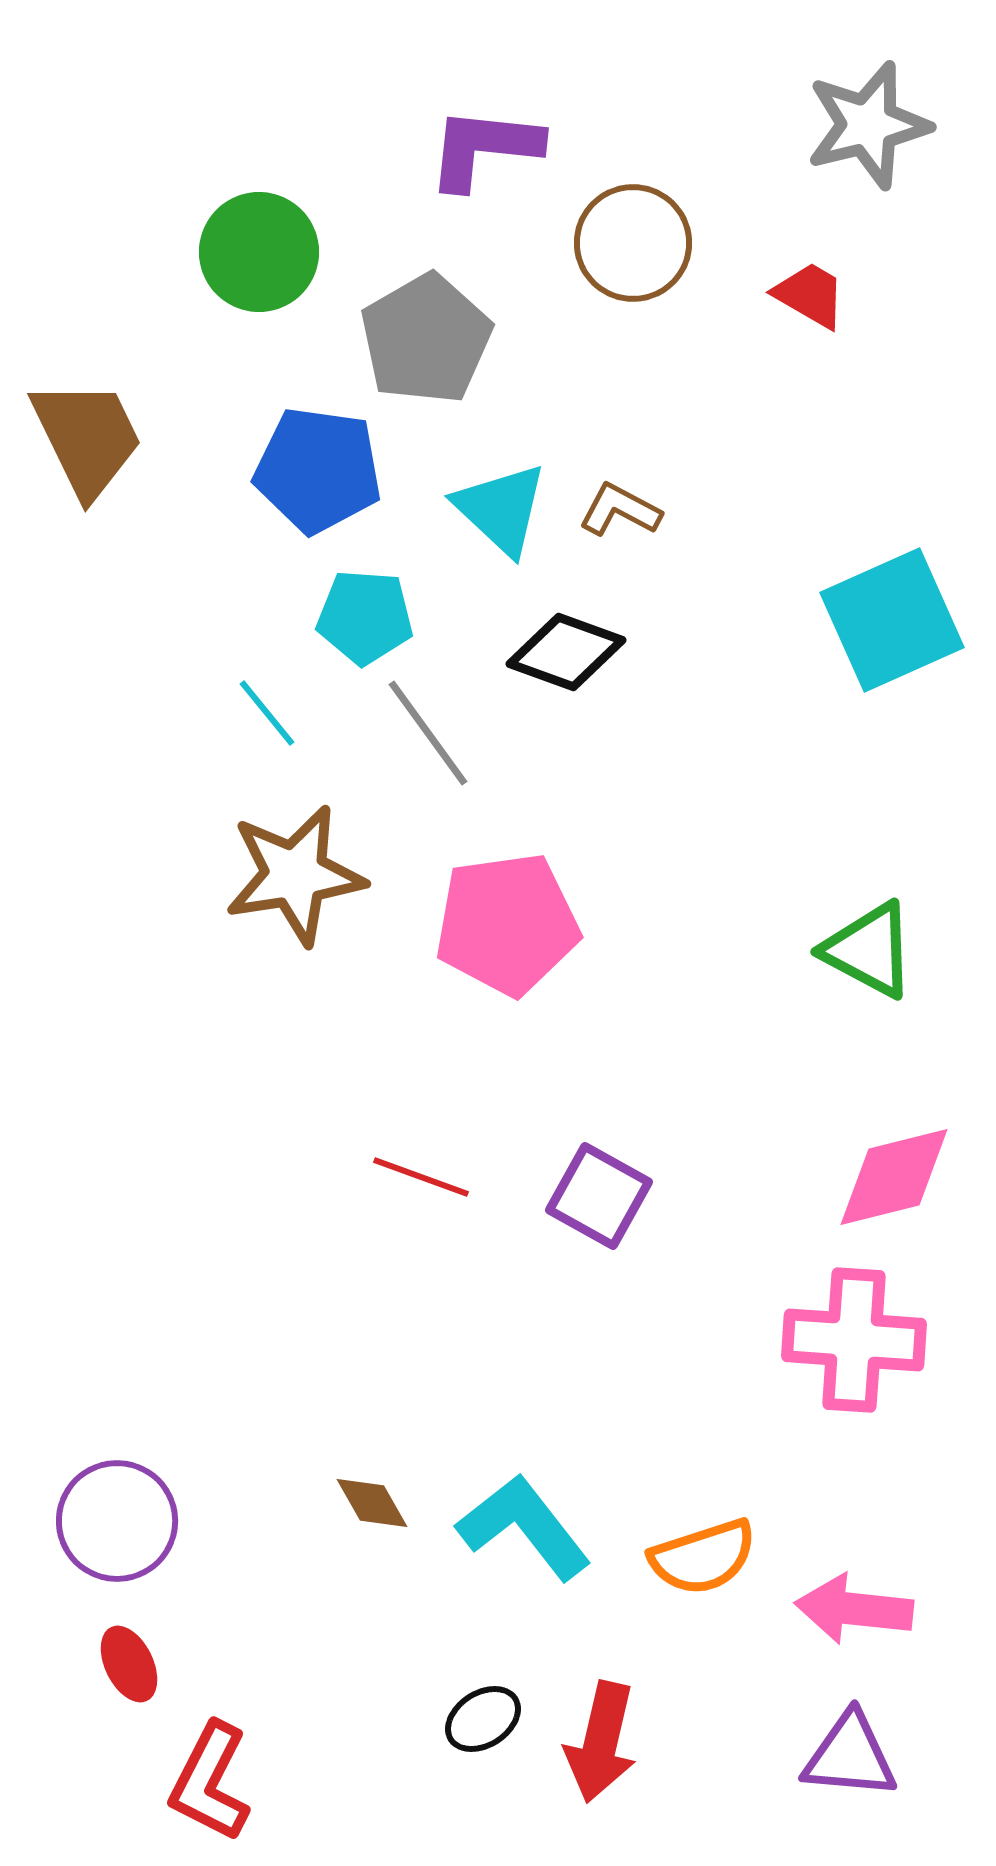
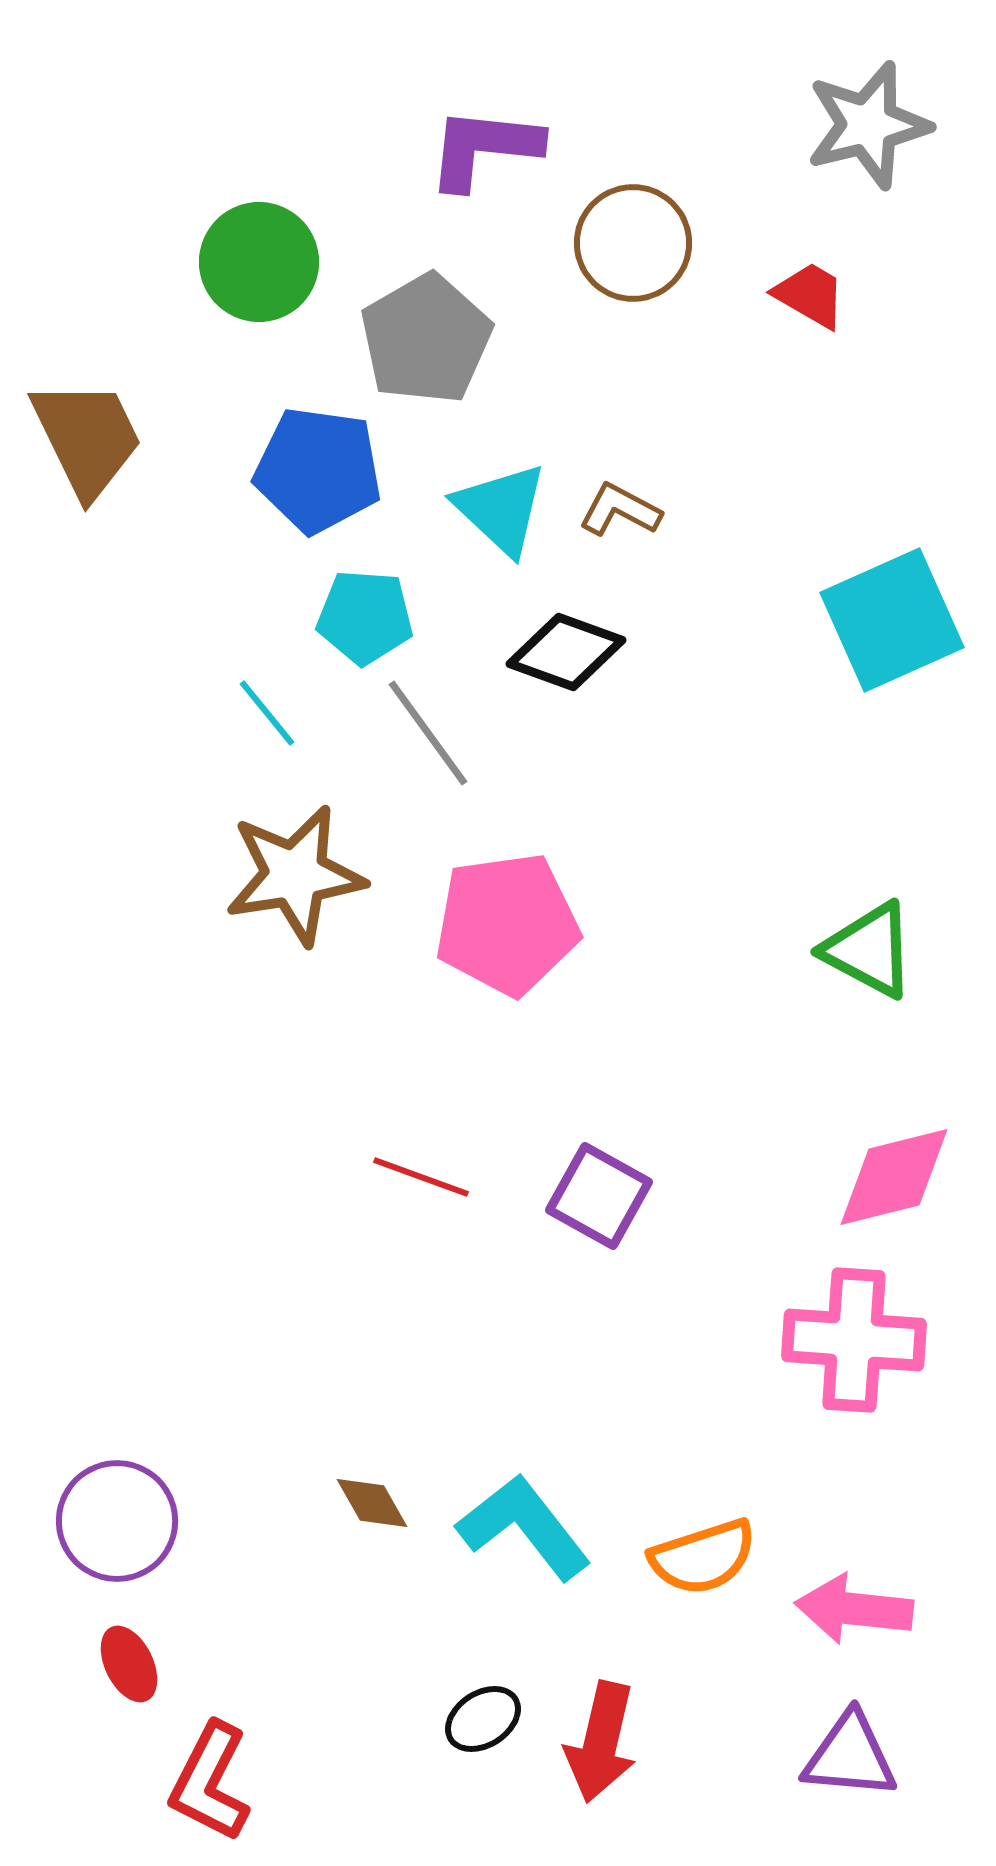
green circle: moved 10 px down
